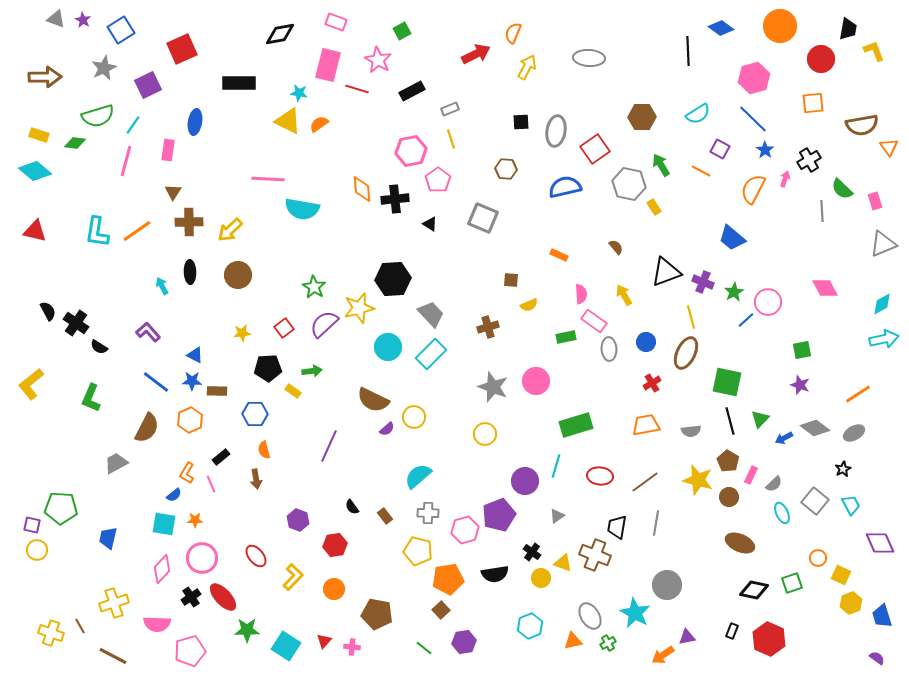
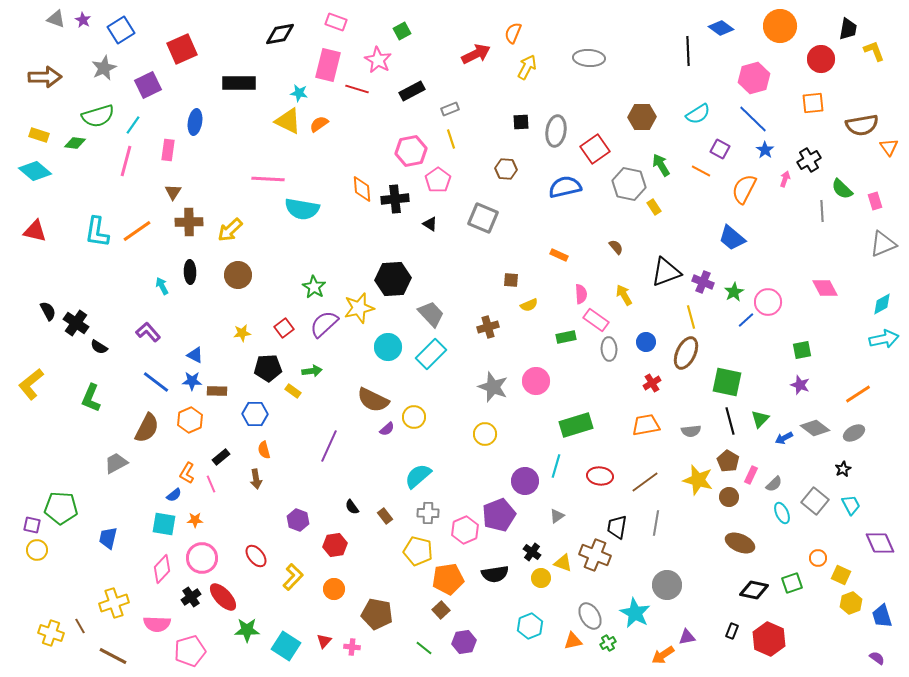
orange semicircle at (753, 189): moved 9 px left
pink rectangle at (594, 321): moved 2 px right, 1 px up
pink hexagon at (465, 530): rotated 8 degrees counterclockwise
